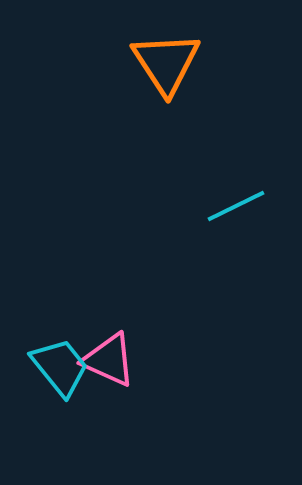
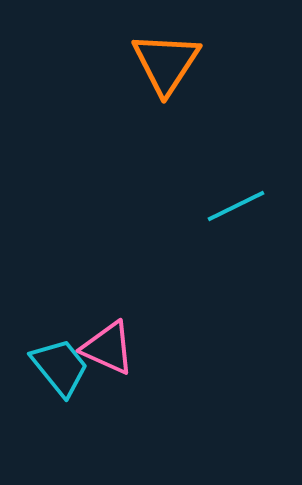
orange triangle: rotated 6 degrees clockwise
pink triangle: moved 1 px left, 12 px up
